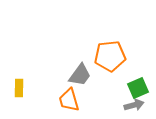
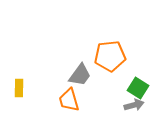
green square: rotated 35 degrees counterclockwise
